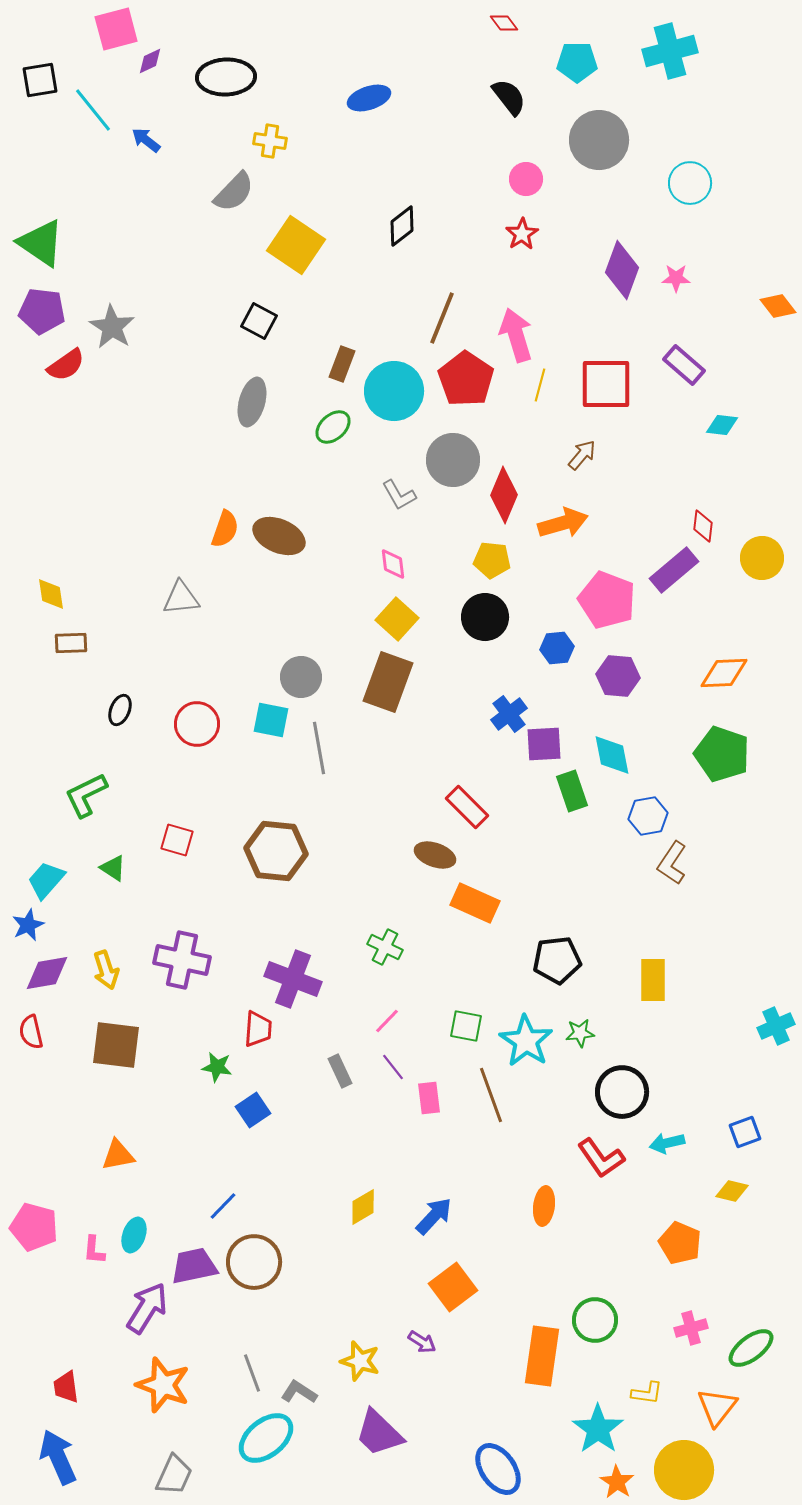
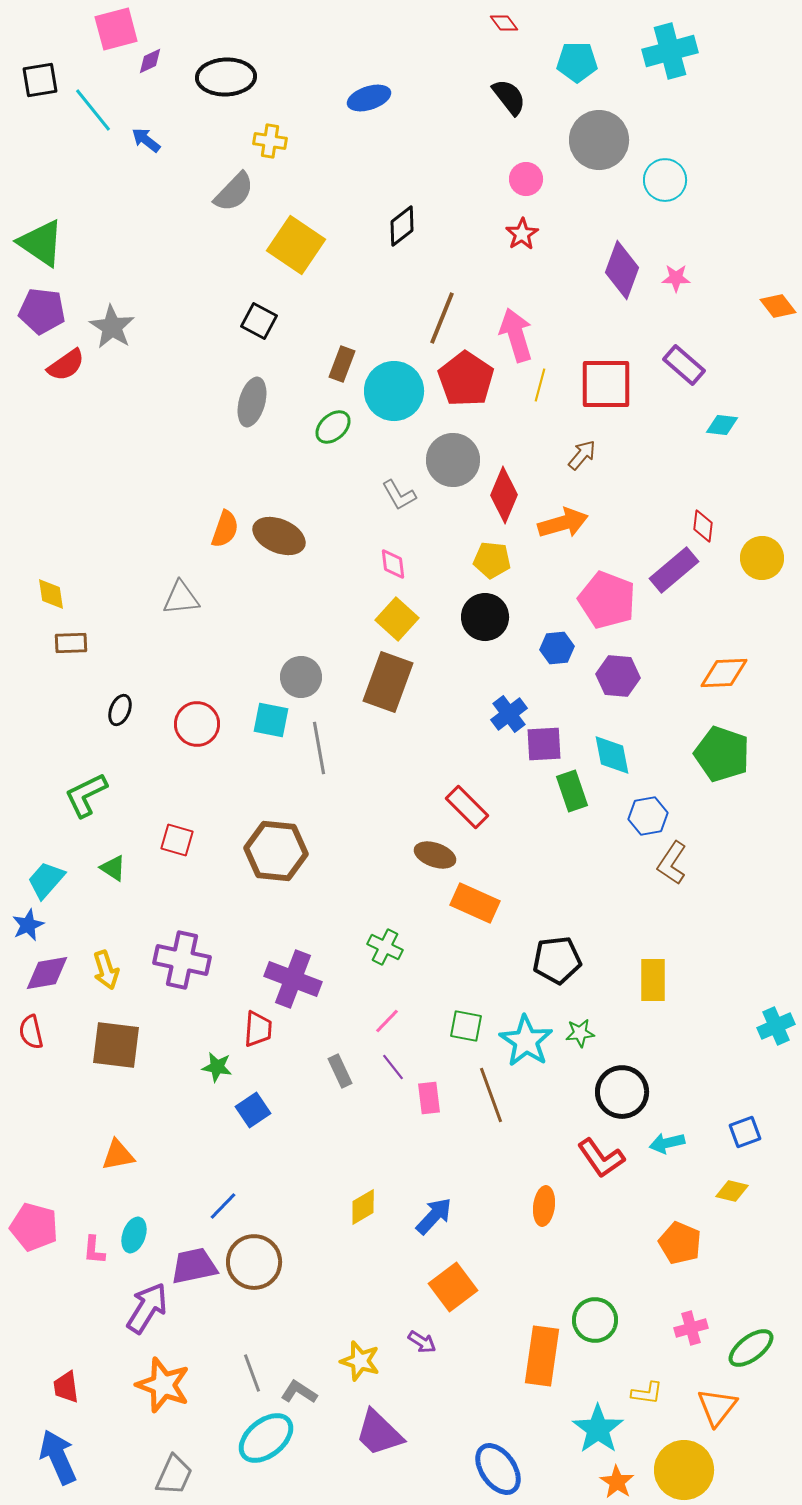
cyan circle at (690, 183): moved 25 px left, 3 px up
